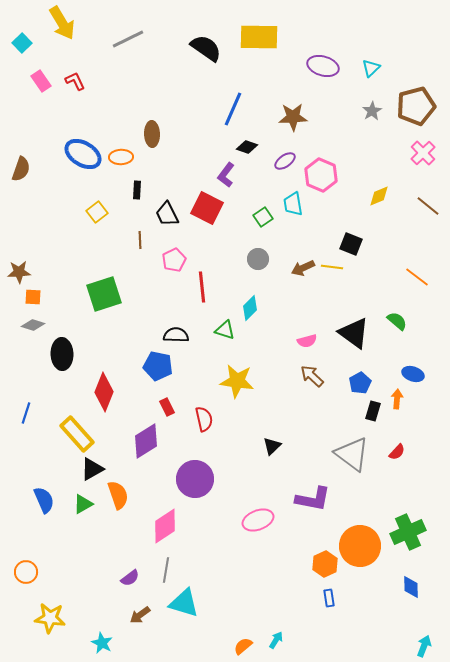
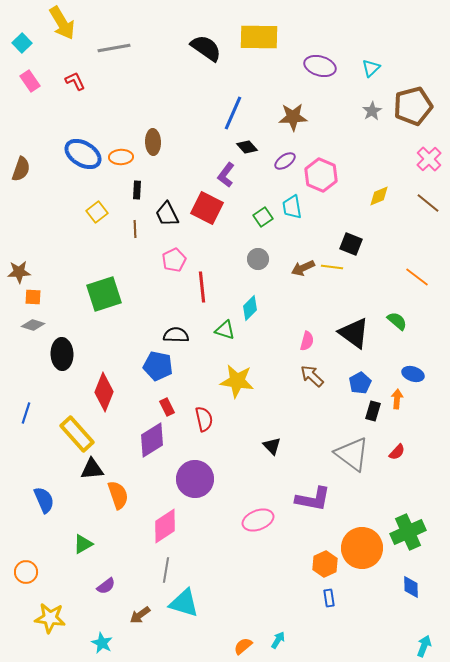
gray line at (128, 39): moved 14 px left, 9 px down; rotated 16 degrees clockwise
purple ellipse at (323, 66): moved 3 px left
pink rectangle at (41, 81): moved 11 px left
brown pentagon at (416, 106): moved 3 px left
blue line at (233, 109): moved 4 px down
brown ellipse at (152, 134): moved 1 px right, 8 px down
black diamond at (247, 147): rotated 30 degrees clockwise
pink cross at (423, 153): moved 6 px right, 6 px down
cyan trapezoid at (293, 204): moved 1 px left, 3 px down
brown line at (428, 206): moved 3 px up
brown line at (140, 240): moved 5 px left, 11 px up
pink semicircle at (307, 341): rotated 60 degrees counterclockwise
purple diamond at (146, 441): moved 6 px right, 1 px up
black triangle at (272, 446): rotated 30 degrees counterclockwise
black triangle at (92, 469): rotated 25 degrees clockwise
green triangle at (83, 504): moved 40 px down
orange circle at (360, 546): moved 2 px right, 2 px down
purple semicircle at (130, 578): moved 24 px left, 8 px down
cyan arrow at (276, 640): moved 2 px right
